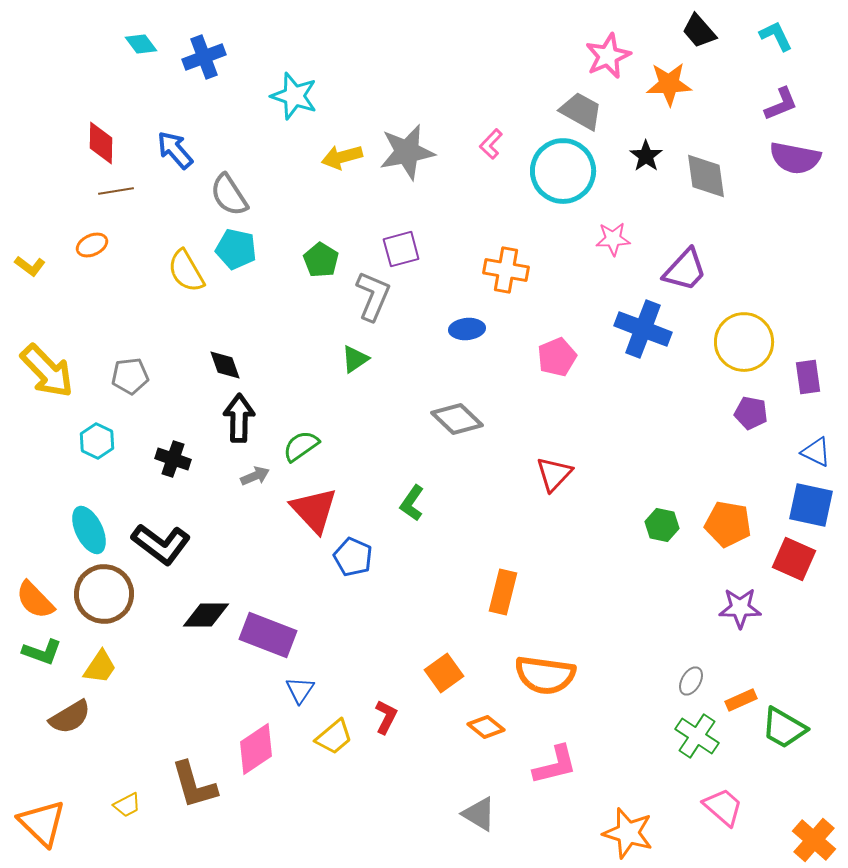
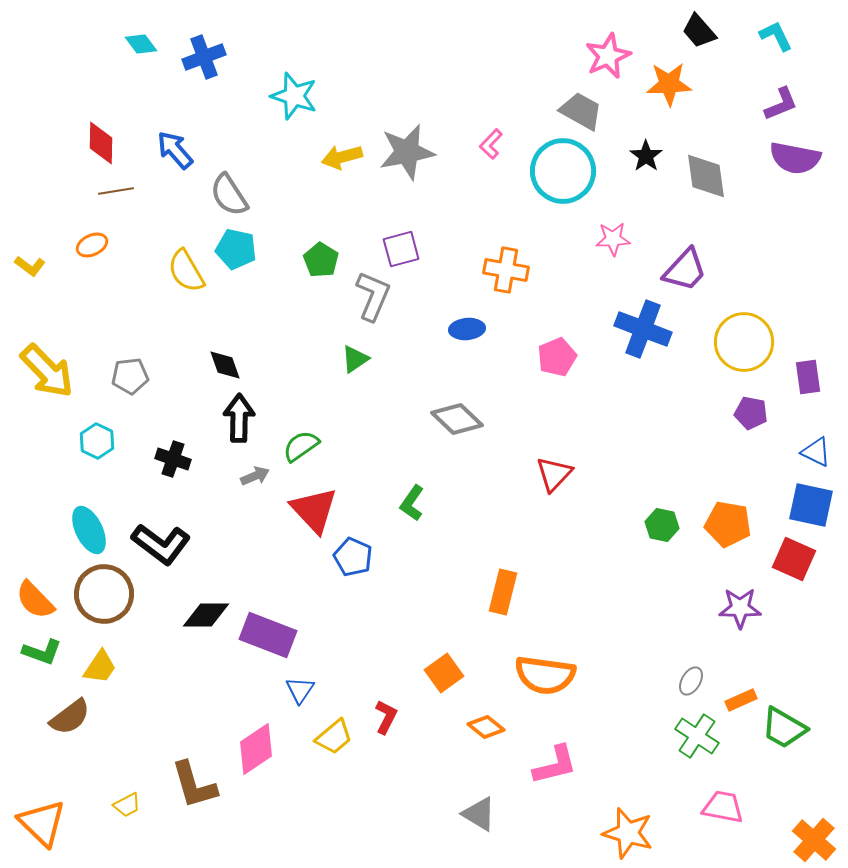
brown semicircle at (70, 717): rotated 6 degrees counterclockwise
pink trapezoid at (723, 807): rotated 30 degrees counterclockwise
